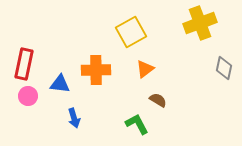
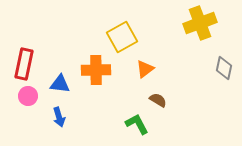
yellow square: moved 9 px left, 5 px down
blue arrow: moved 15 px left, 1 px up
